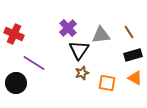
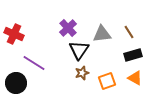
gray triangle: moved 1 px right, 1 px up
orange square: moved 2 px up; rotated 30 degrees counterclockwise
